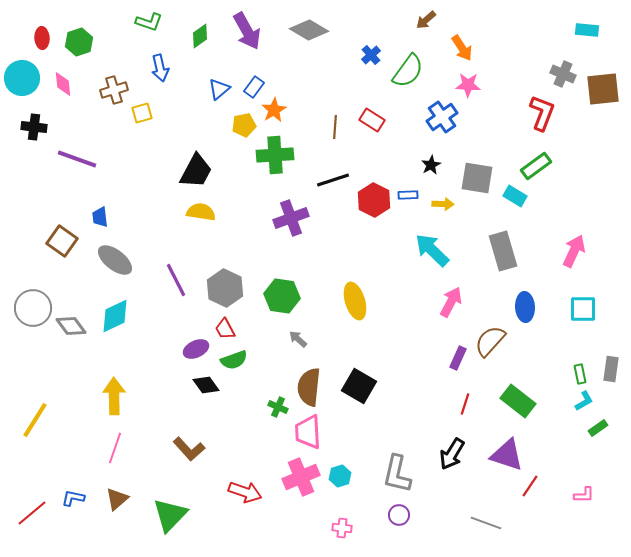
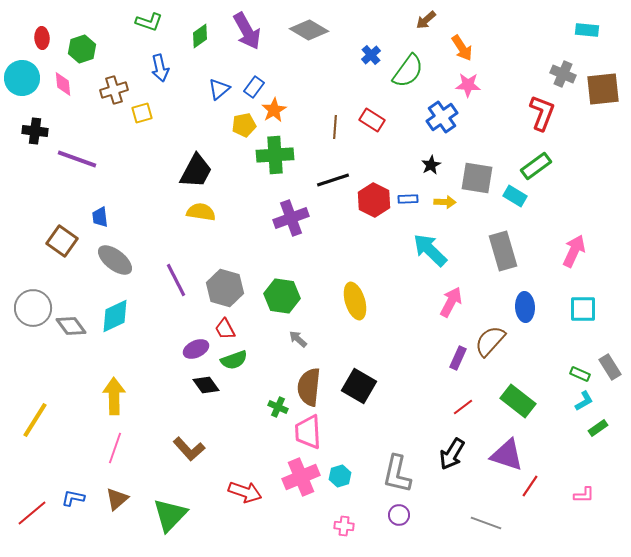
green hexagon at (79, 42): moved 3 px right, 7 px down
black cross at (34, 127): moved 1 px right, 4 px down
blue rectangle at (408, 195): moved 4 px down
yellow arrow at (443, 204): moved 2 px right, 2 px up
cyan arrow at (432, 250): moved 2 px left
gray hexagon at (225, 288): rotated 9 degrees counterclockwise
gray rectangle at (611, 369): moved 1 px left, 2 px up; rotated 40 degrees counterclockwise
green rectangle at (580, 374): rotated 54 degrees counterclockwise
red line at (465, 404): moved 2 px left, 3 px down; rotated 35 degrees clockwise
pink cross at (342, 528): moved 2 px right, 2 px up
